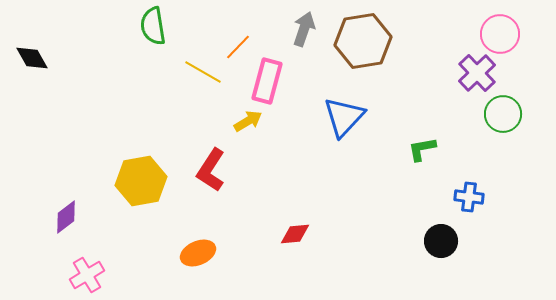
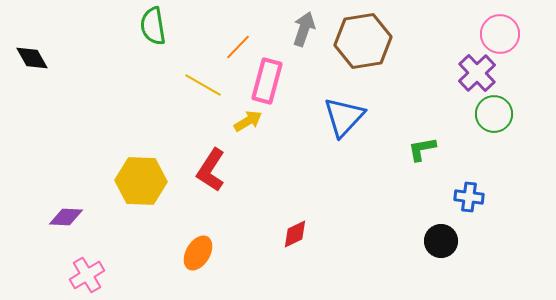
yellow line: moved 13 px down
green circle: moved 9 px left
yellow hexagon: rotated 12 degrees clockwise
purple diamond: rotated 40 degrees clockwise
red diamond: rotated 20 degrees counterclockwise
orange ellipse: rotated 36 degrees counterclockwise
